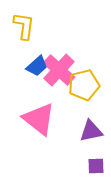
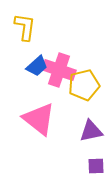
yellow L-shape: moved 1 px right, 1 px down
pink cross: rotated 24 degrees counterclockwise
